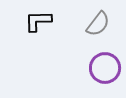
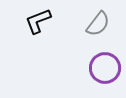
black L-shape: rotated 20 degrees counterclockwise
